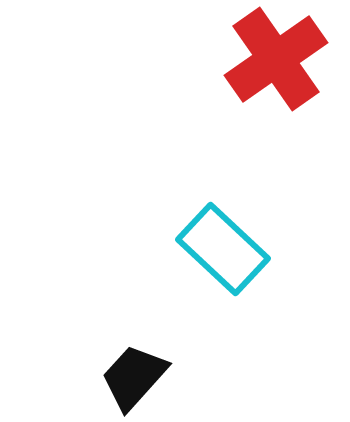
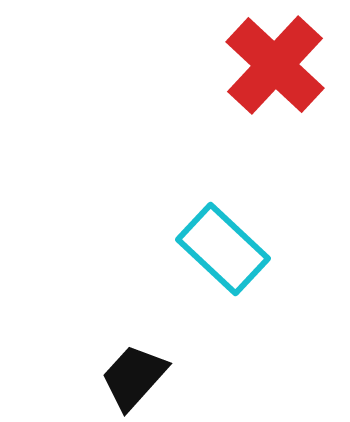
red cross: moved 1 px left, 6 px down; rotated 12 degrees counterclockwise
